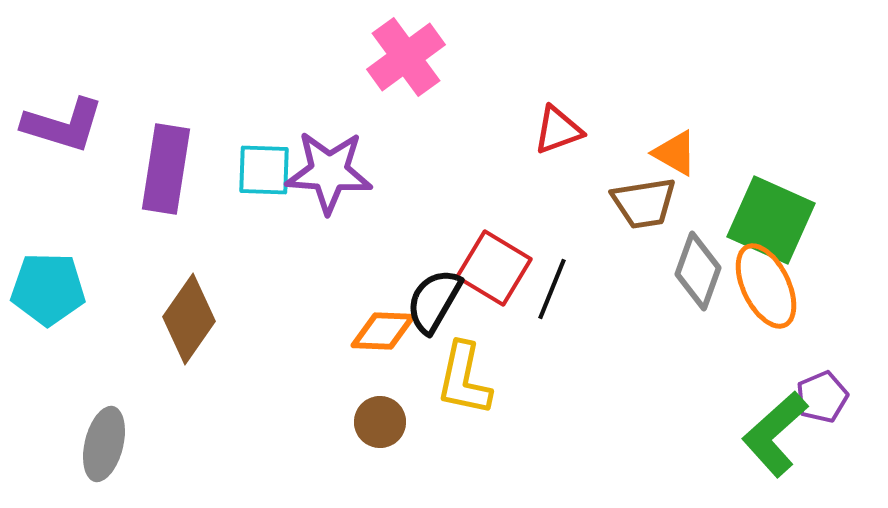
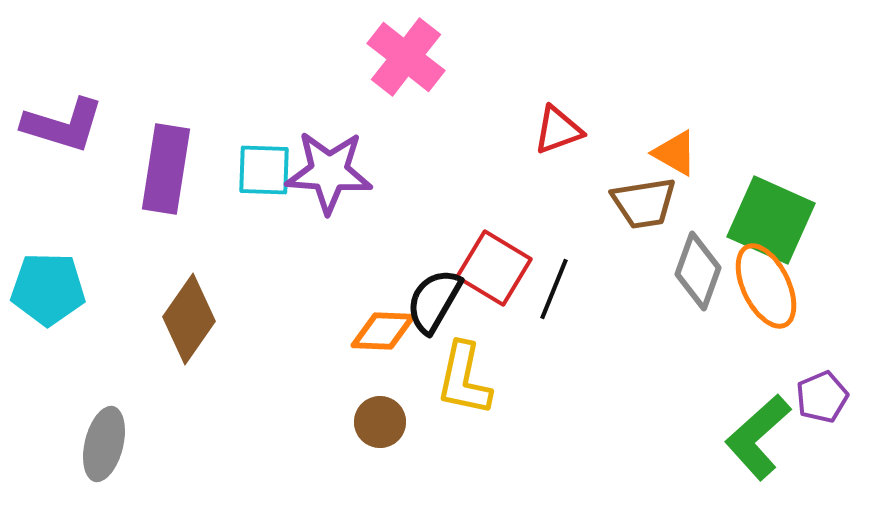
pink cross: rotated 16 degrees counterclockwise
black line: moved 2 px right
green L-shape: moved 17 px left, 3 px down
